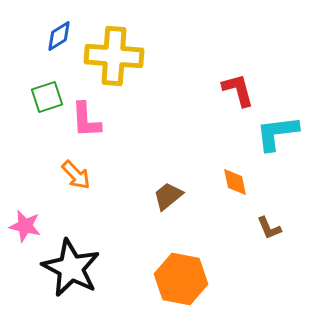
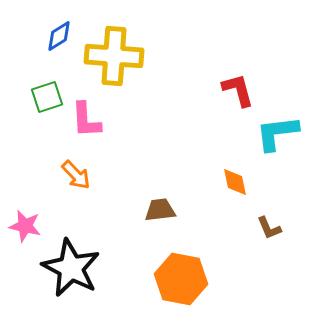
brown trapezoid: moved 8 px left, 14 px down; rotated 32 degrees clockwise
